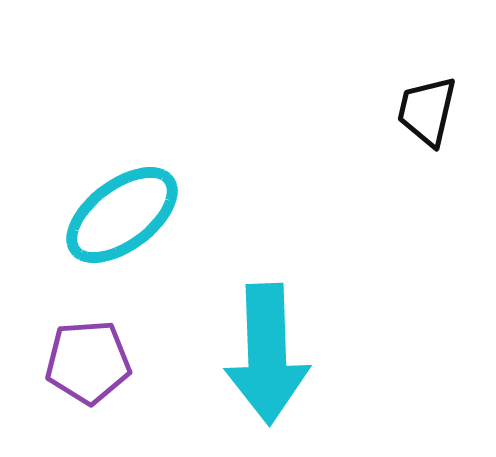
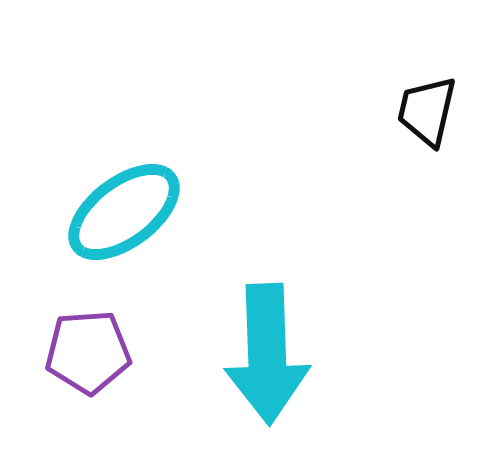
cyan ellipse: moved 2 px right, 3 px up
purple pentagon: moved 10 px up
